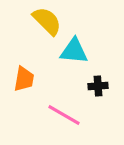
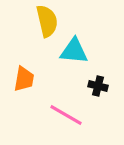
yellow semicircle: rotated 32 degrees clockwise
black cross: rotated 18 degrees clockwise
pink line: moved 2 px right
